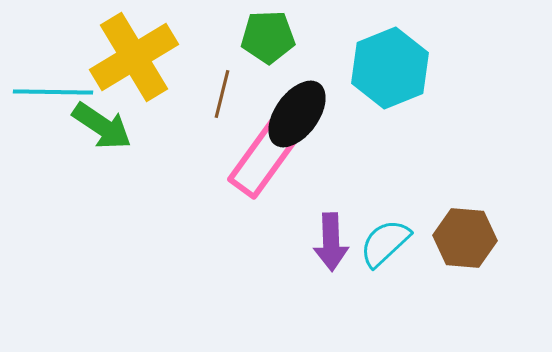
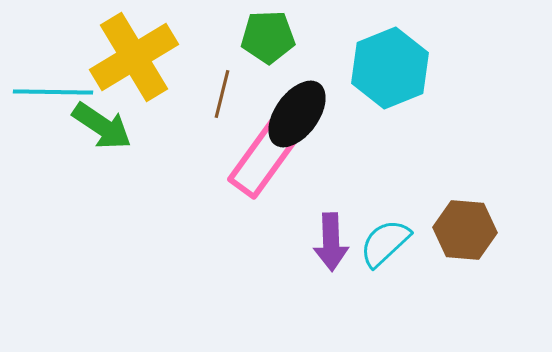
brown hexagon: moved 8 px up
